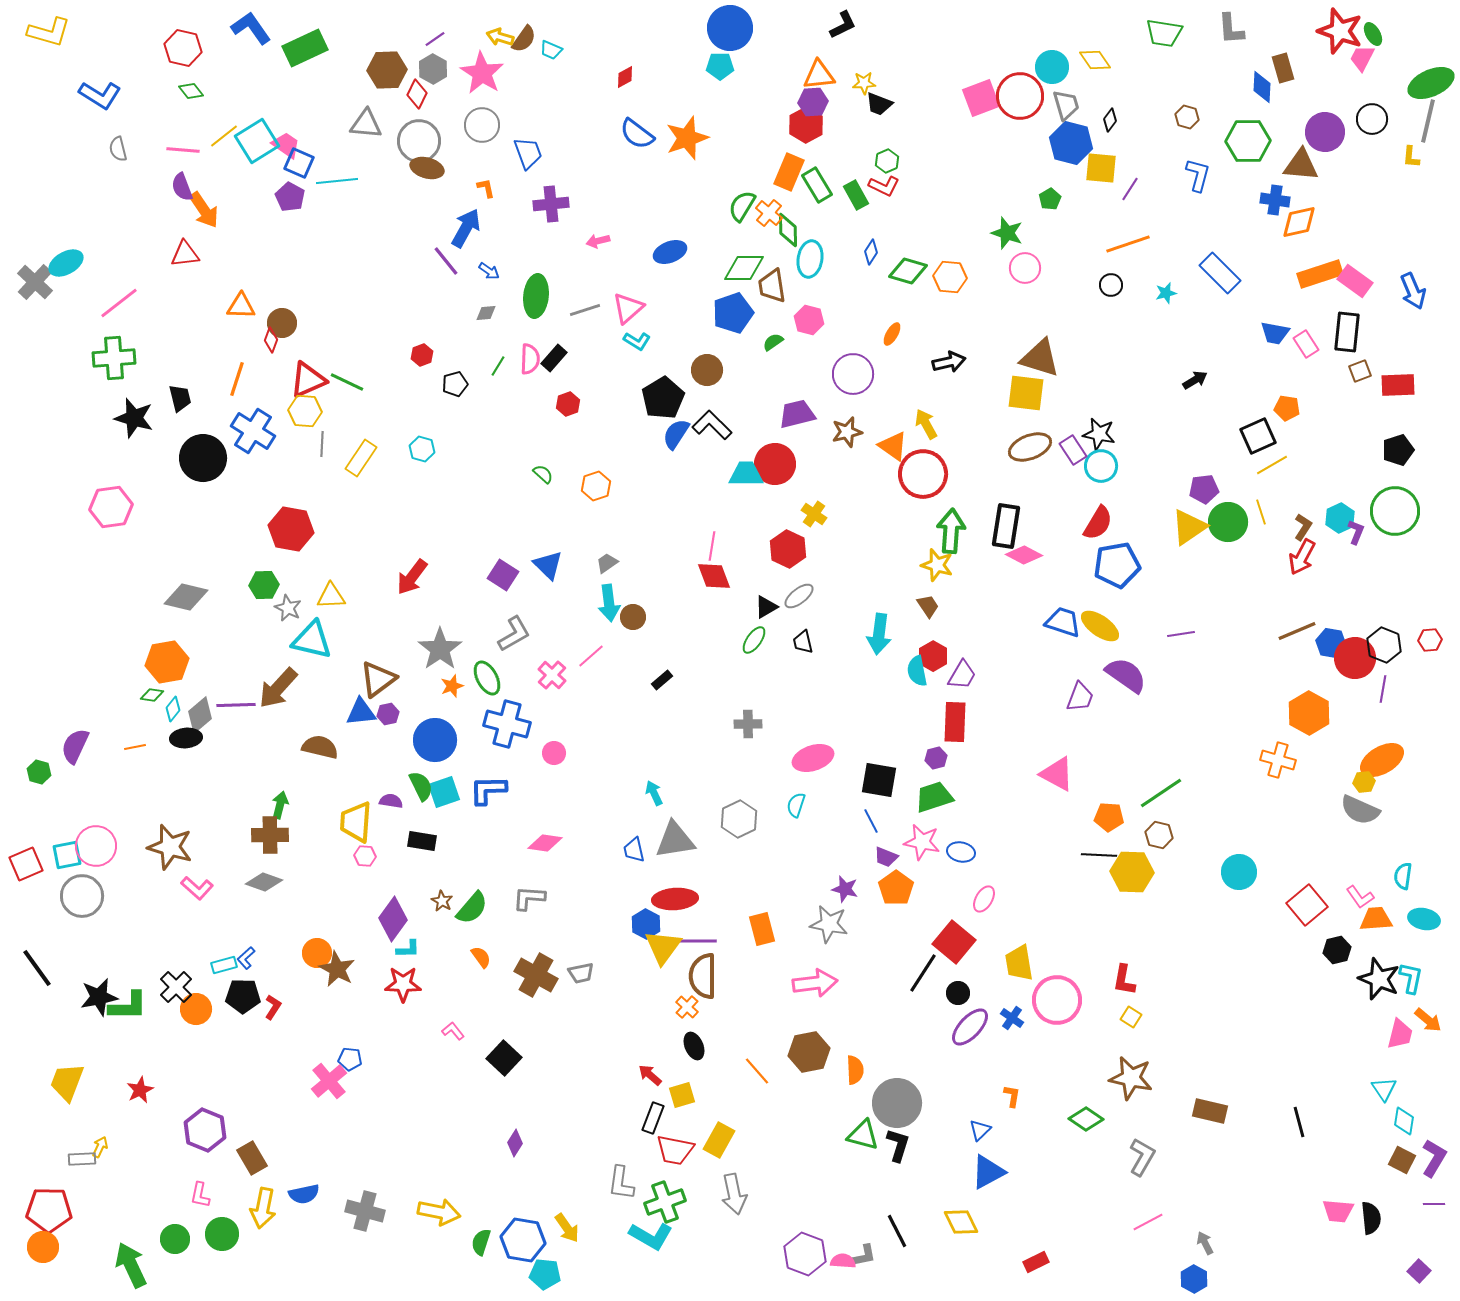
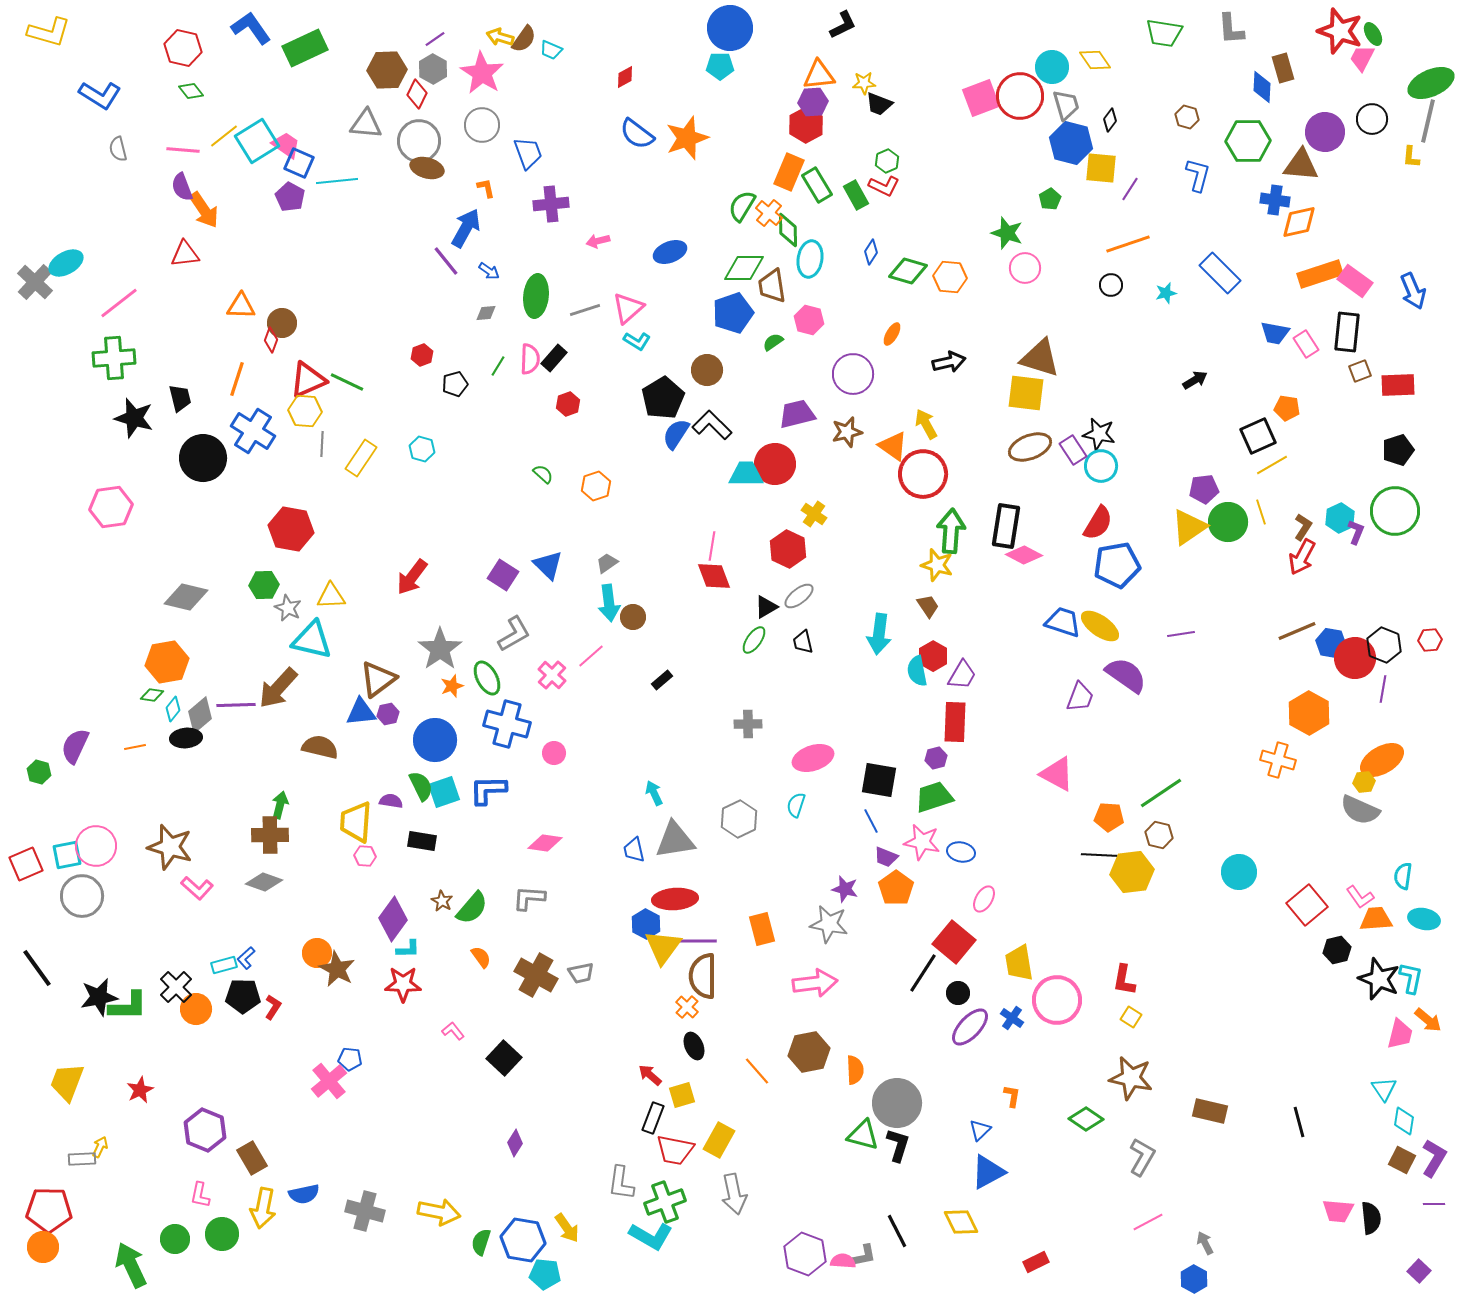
yellow hexagon at (1132, 872): rotated 9 degrees counterclockwise
